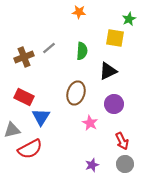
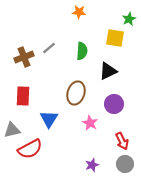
red rectangle: moved 1 px left, 1 px up; rotated 66 degrees clockwise
blue triangle: moved 8 px right, 2 px down
